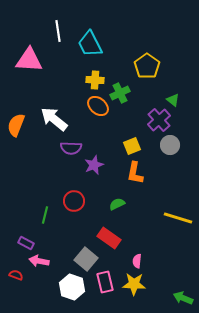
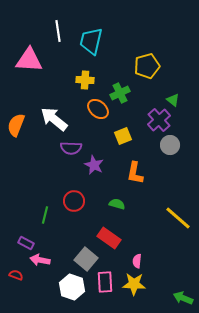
cyan trapezoid: moved 1 px right, 3 px up; rotated 40 degrees clockwise
yellow pentagon: rotated 20 degrees clockwise
yellow cross: moved 10 px left
orange ellipse: moved 3 px down
yellow square: moved 9 px left, 10 px up
purple star: rotated 24 degrees counterclockwise
green semicircle: rotated 42 degrees clockwise
yellow line: rotated 24 degrees clockwise
pink arrow: moved 1 px right, 1 px up
pink rectangle: rotated 10 degrees clockwise
